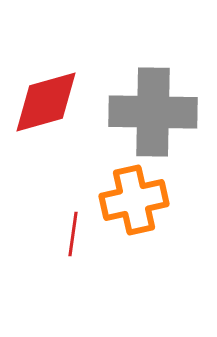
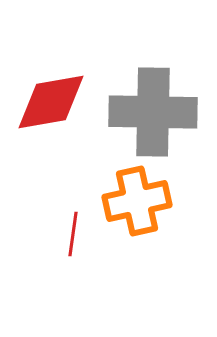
red diamond: moved 5 px right; rotated 6 degrees clockwise
orange cross: moved 3 px right, 1 px down
